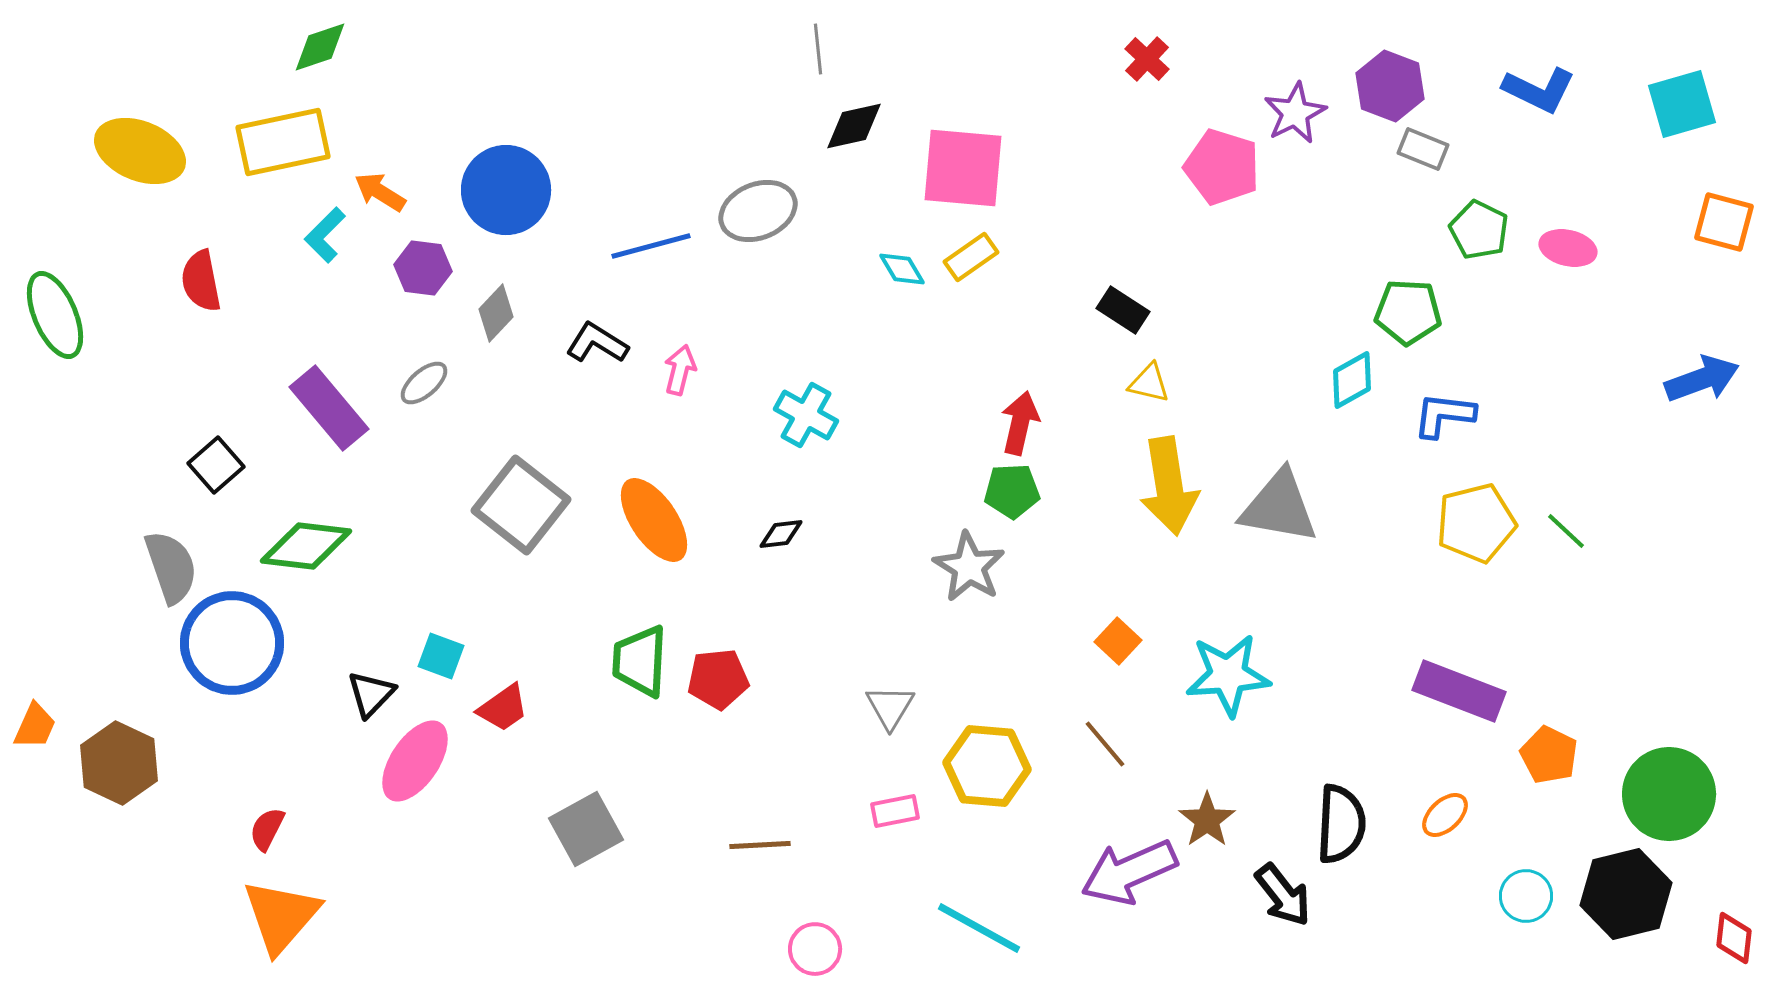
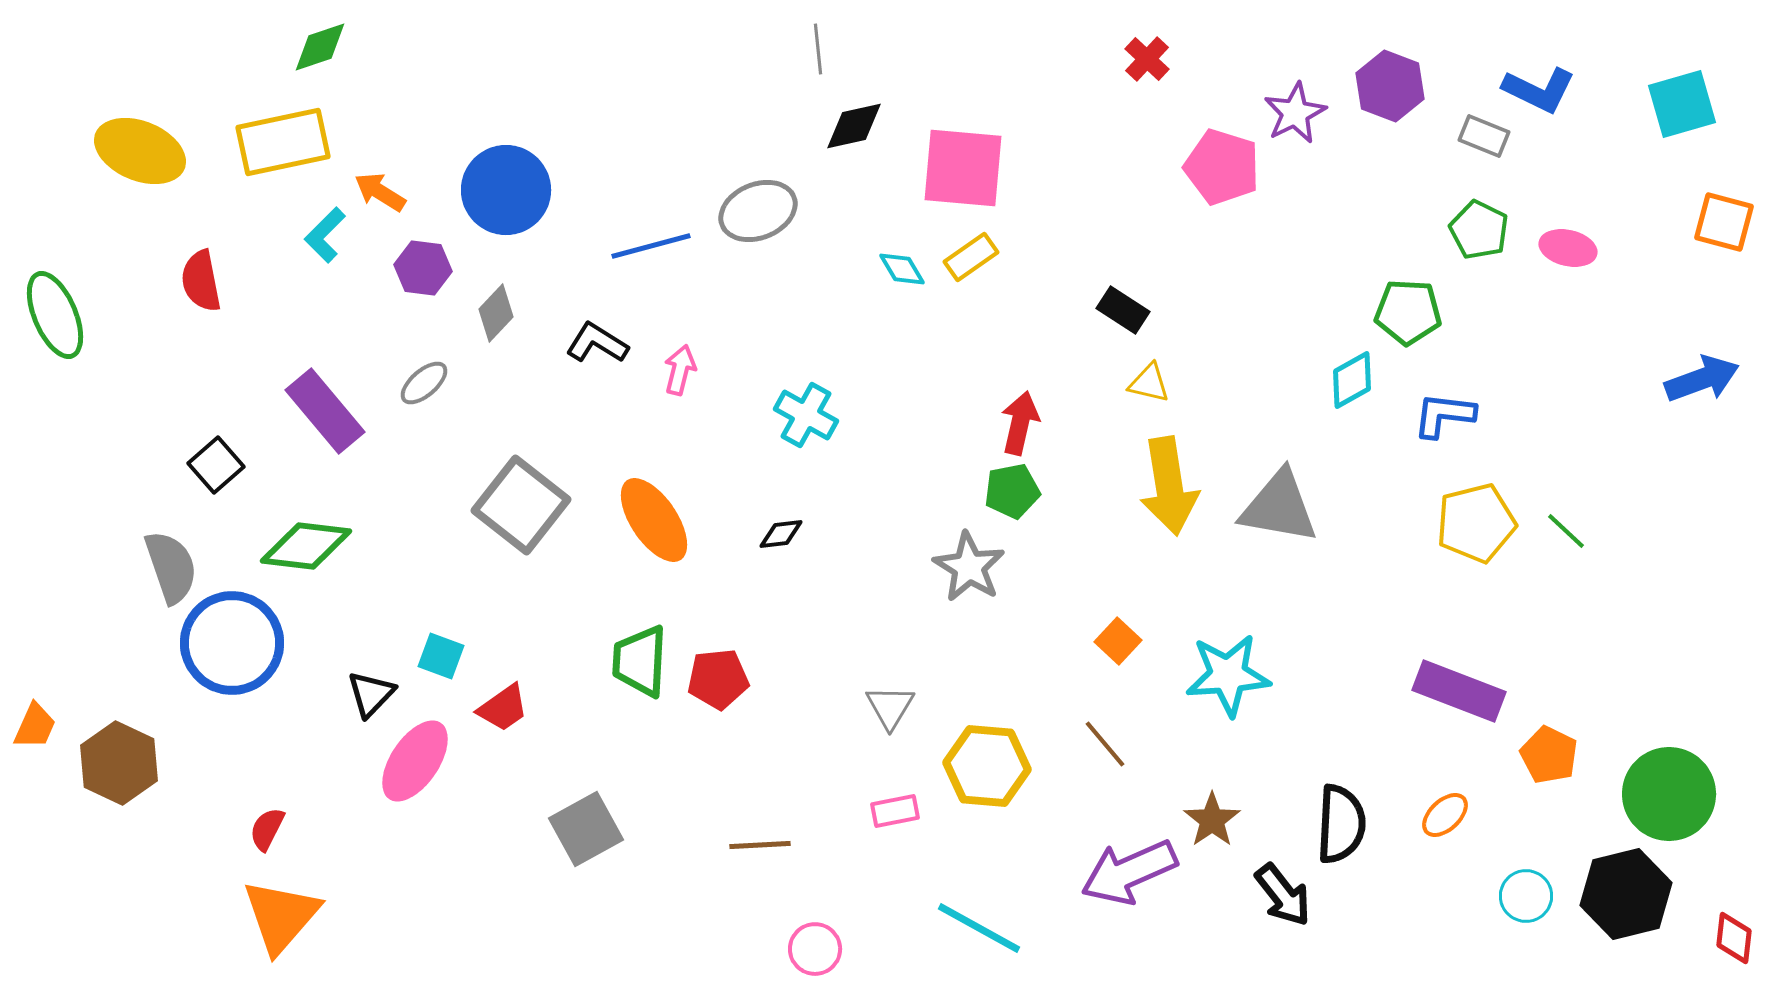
gray rectangle at (1423, 149): moved 61 px right, 13 px up
purple rectangle at (329, 408): moved 4 px left, 3 px down
green pentagon at (1012, 491): rotated 8 degrees counterclockwise
brown star at (1207, 820): moved 5 px right
